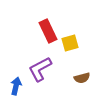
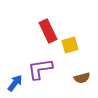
yellow square: moved 2 px down
purple L-shape: rotated 20 degrees clockwise
blue arrow: moved 1 px left, 3 px up; rotated 24 degrees clockwise
